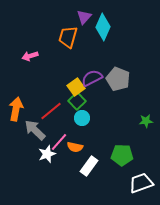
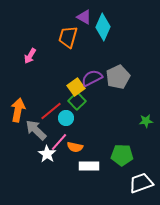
purple triangle: rotated 42 degrees counterclockwise
pink arrow: rotated 42 degrees counterclockwise
gray pentagon: moved 2 px up; rotated 25 degrees clockwise
orange arrow: moved 2 px right, 1 px down
cyan circle: moved 16 px left
gray arrow: moved 1 px right
white star: rotated 18 degrees counterclockwise
white rectangle: rotated 54 degrees clockwise
